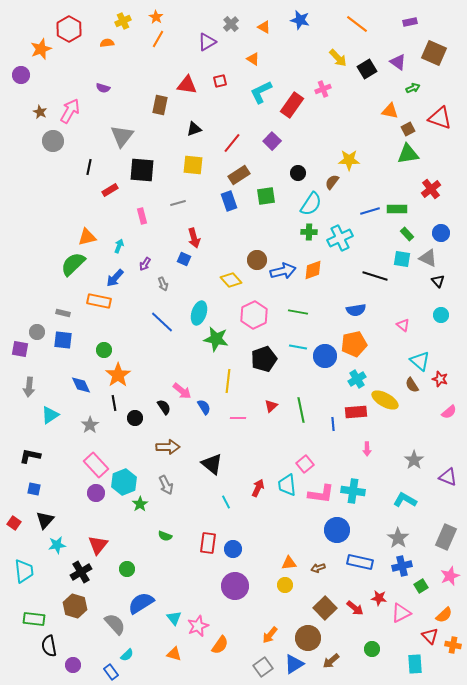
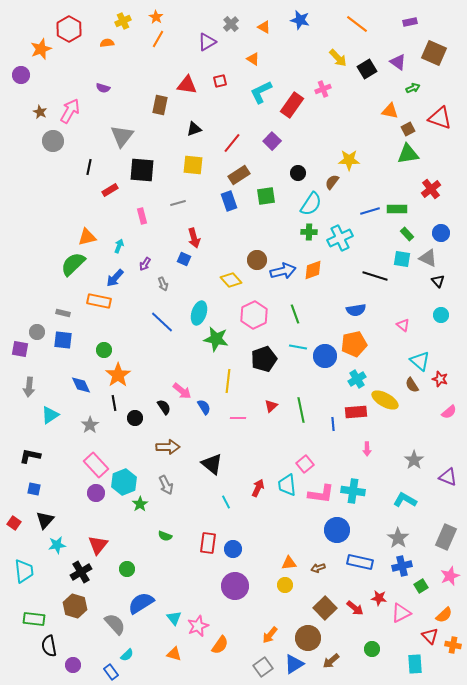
green line at (298, 312): moved 3 px left, 2 px down; rotated 60 degrees clockwise
